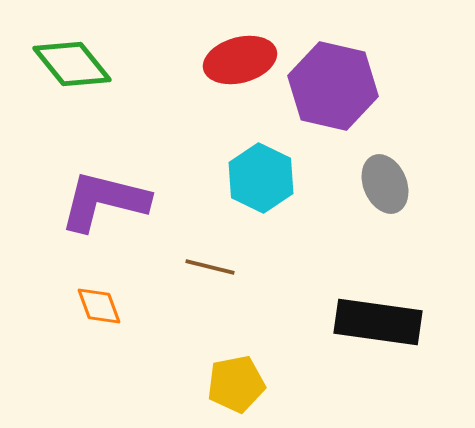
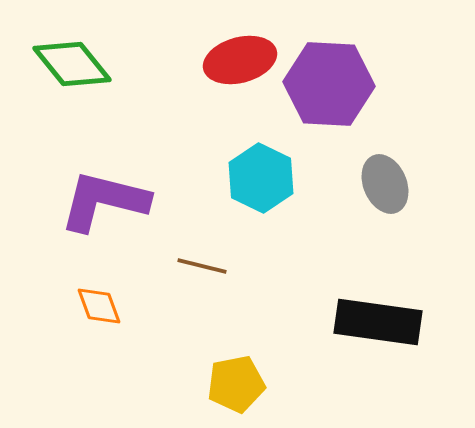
purple hexagon: moved 4 px left, 2 px up; rotated 10 degrees counterclockwise
brown line: moved 8 px left, 1 px up
